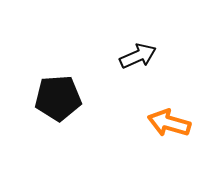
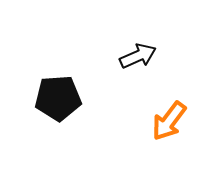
orange arrow: moved 2 px up; rotated 69 degrees counterclockwise
